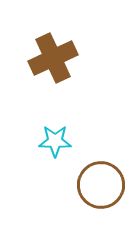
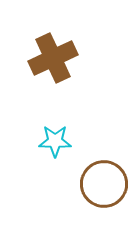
brown circle: moved 3 px right, 1 px up
